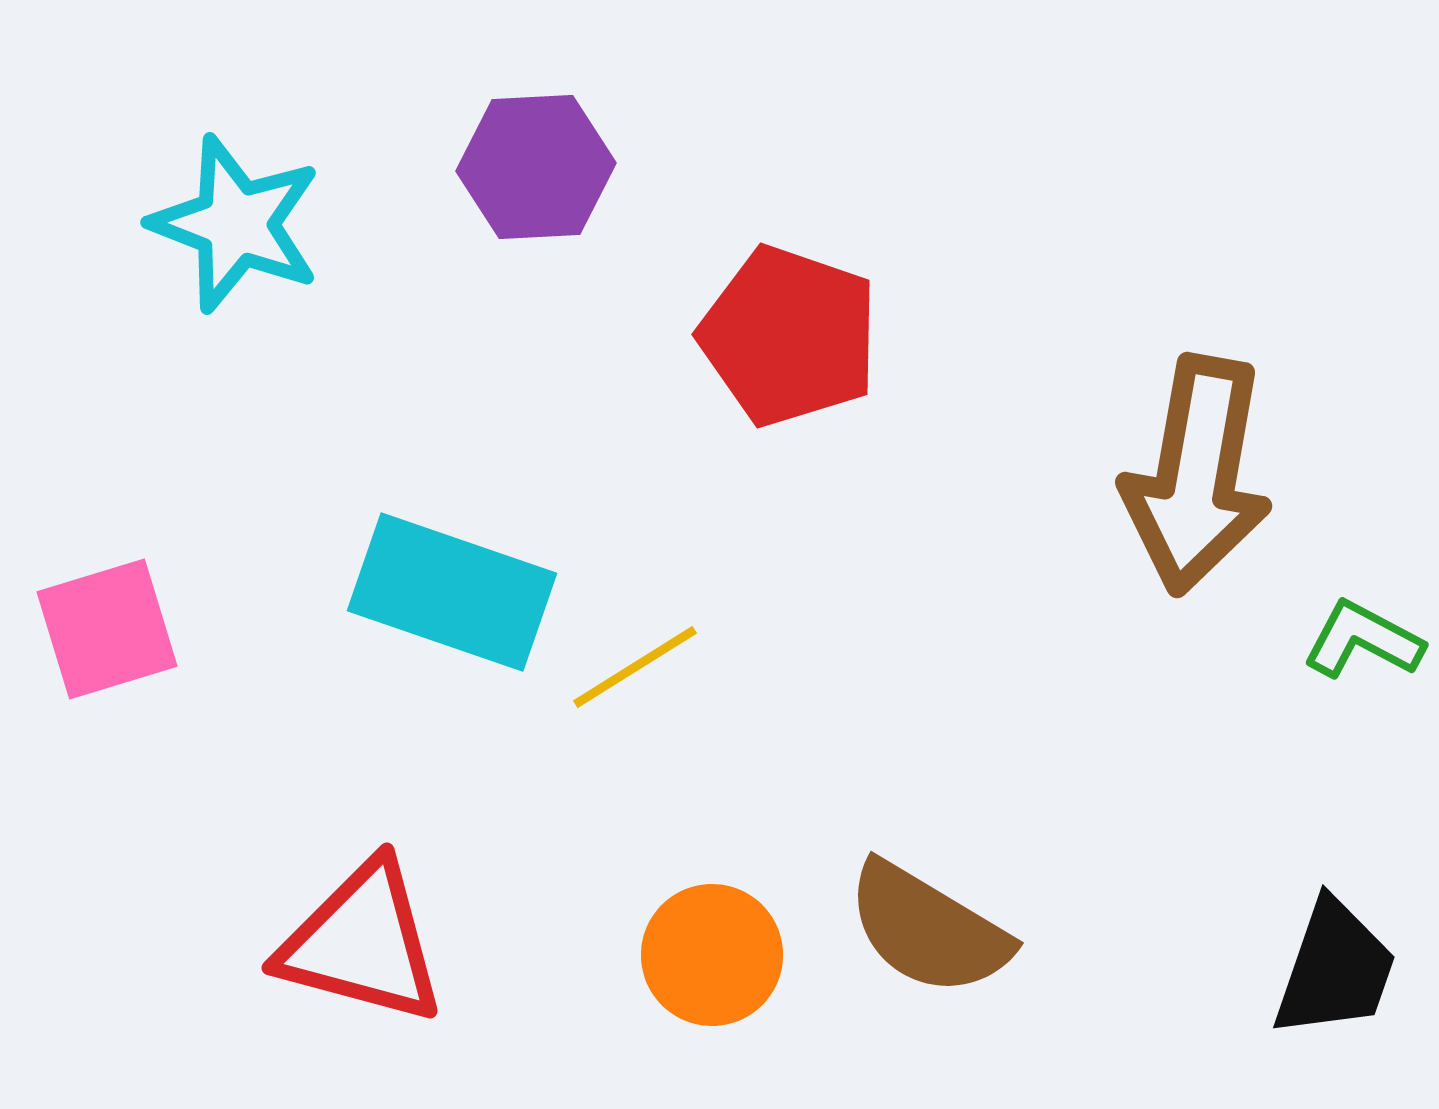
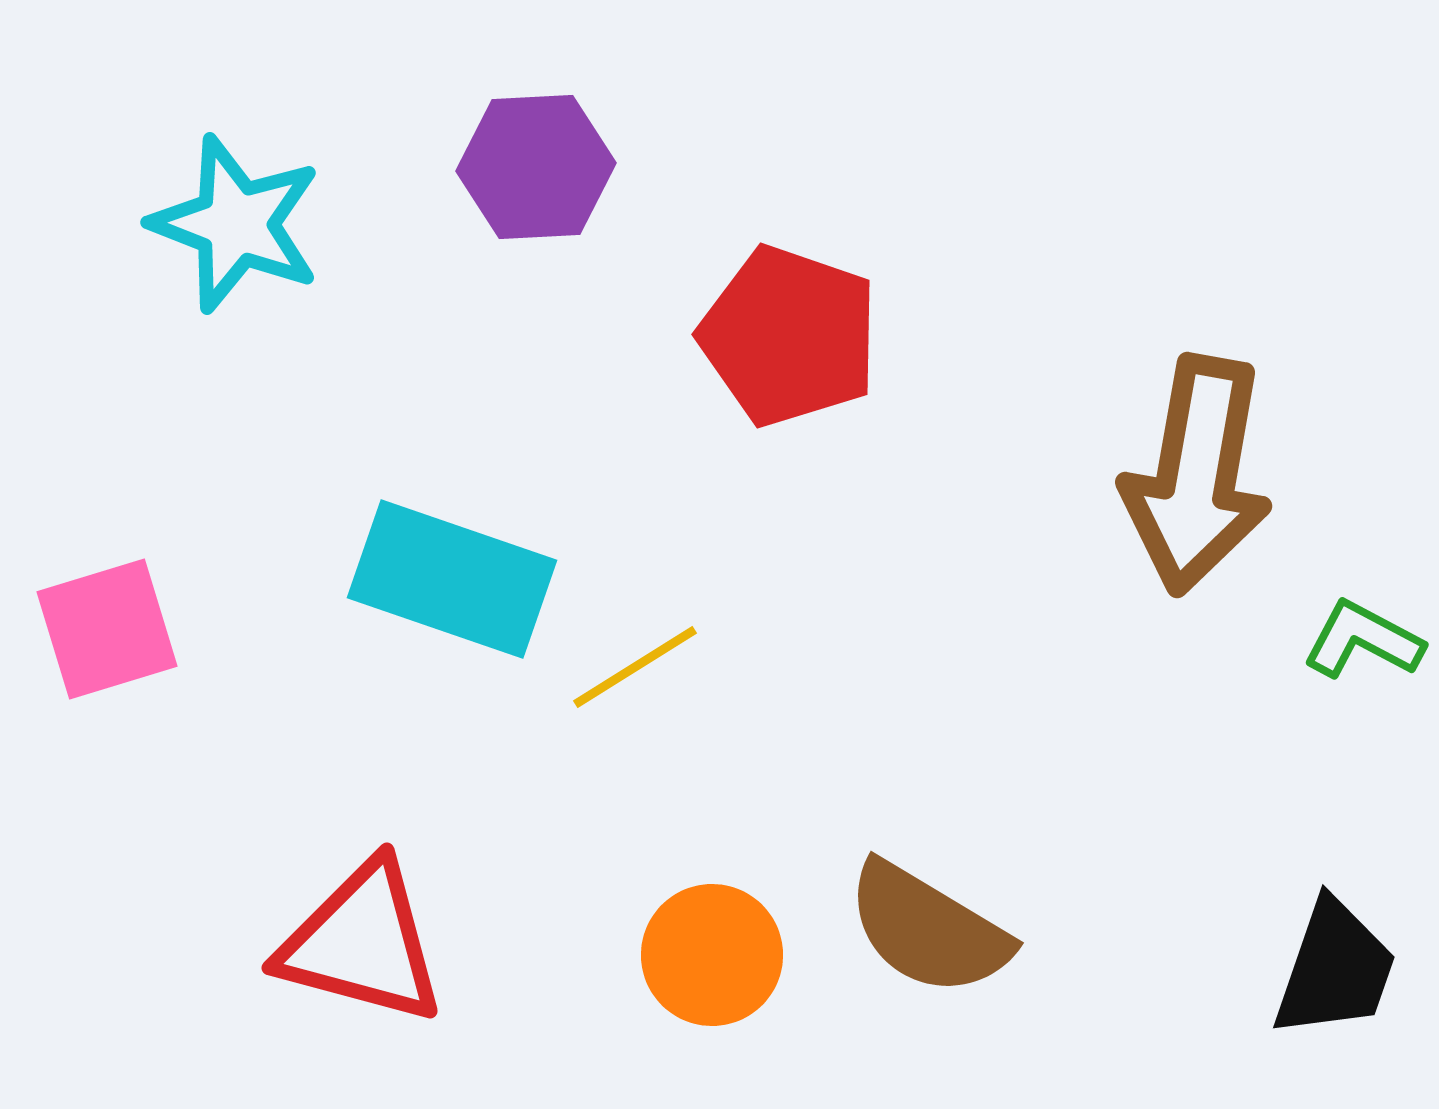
cyan rectangle: moved 13 px up
